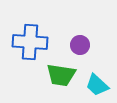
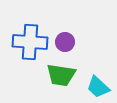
purple circle: moved 15 px left, 3 px up
cyan trapezoid: moved 1 px right, 2 px down
